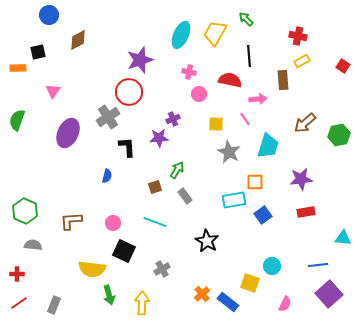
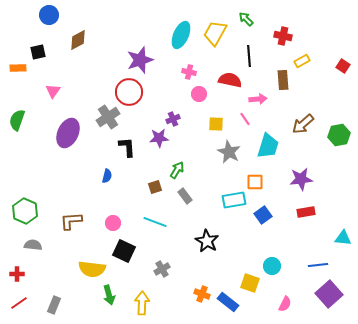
red cross at (298, 36): moved 15 px left
brown arrow at (305, 123): moved 2 px left, 1 px down
orange cross at (202, 294): rotated 28 degrees counterclockwise
